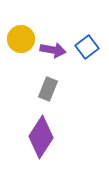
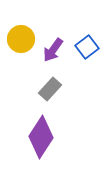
purple arrow: rotated 115 degrees clockwise
gray rectangle: moved 2 px right; rotated 20 degrees clockwise
